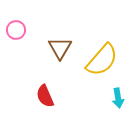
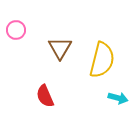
yellow semicircle: rotated 27 degrees counterclockwise
cyan arrow: rotated 66 degrees counterclockwise
